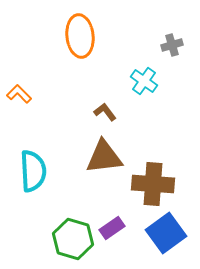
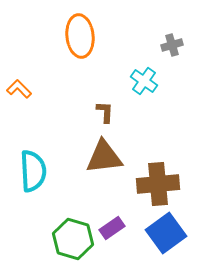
orange L-shape: moved 5 px up
brown L-shape: rotated 40 degrees clockwise
brown cross: moved 5 px right; rotated 9 degrees counterclockwise
